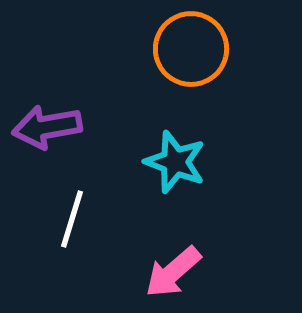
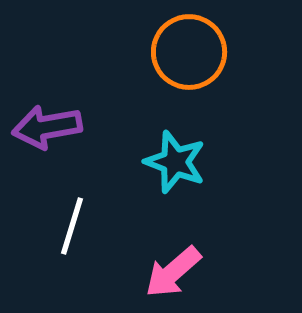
orange circle: moved 2 px left, 3 px down
white line: moved 7 px down
